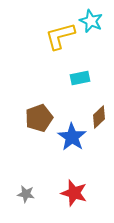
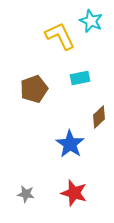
yellow L-shape: rotated 80 degrees clockwise
brown pentagon: moved 5 px left, 29 px up
blue star: moved 2 px left, 7 px down
